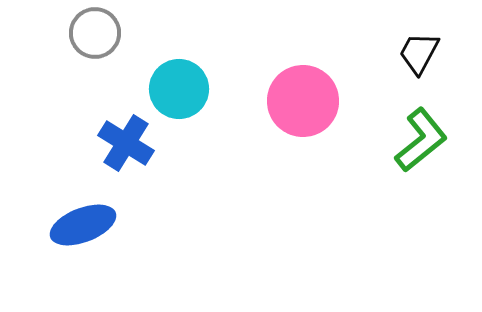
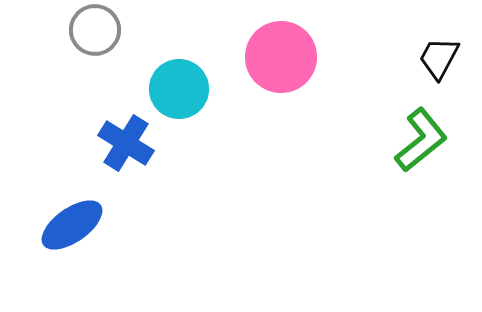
gray circle: moved 3 px up
black trapezoid: moved 20 px right, 5 px down
pink circle: moved 22 px left, 44 px up
blue ellipse: moved 11 px left; rotated 14 degrees counterclockwise
